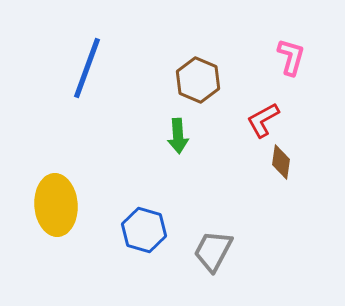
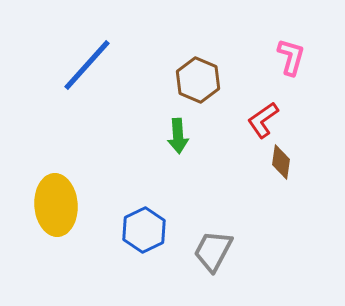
blue line: moved 3 px up; rotated 22 degrees clockwise
red L-shape: rotated 6 degrees counterclockwise
blue hexagon: rotated 18 degrees clockwise
